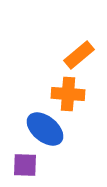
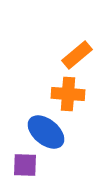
orange rectangle: moved 2 px left
blue ellipse: moved 1 px right, 3 px down
